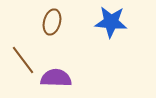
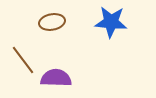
brown ellipse: rotated 65 degrees clockwise
